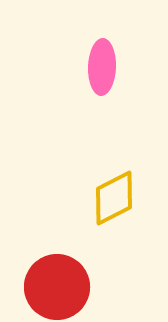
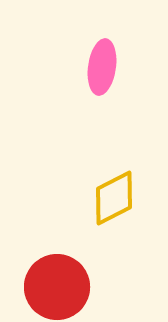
pink ellipse: rotated 6 degrees clockwise
